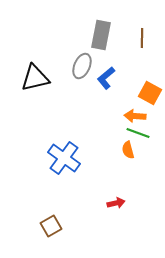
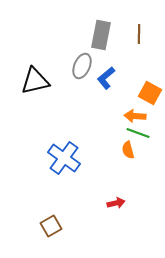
brown line: moved 3 px left, 4 px up
black triangle: moved 3 px down
